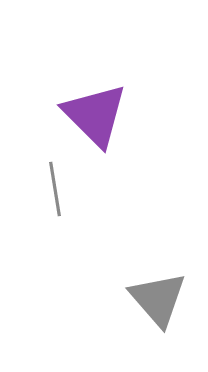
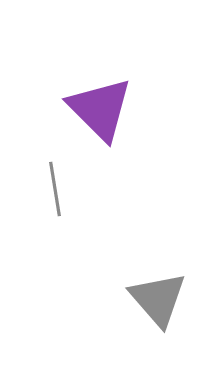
purple triangle: moved 5 px right, 6 px up
